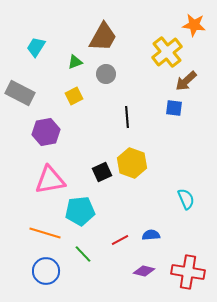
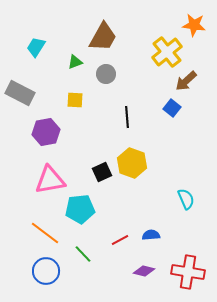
yellow square: moved 1 px right, 4 px down; rotated 30 degrees clockwise
blue square: moved 2 px left; rotated 30 degrees clockwise
cyan pentagon: moved 2 px up
orange line: rotated 20 degrees clockwise
